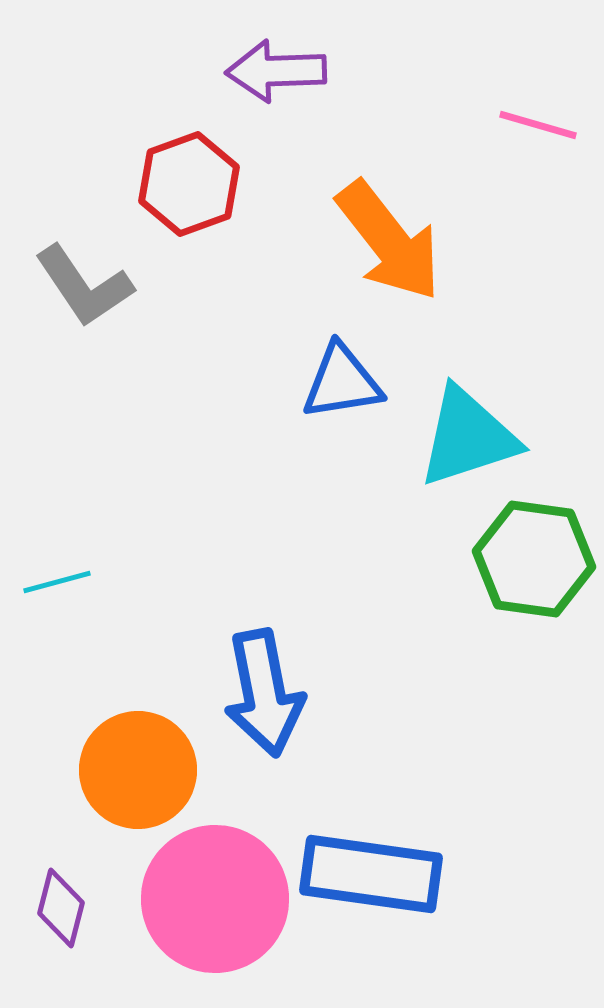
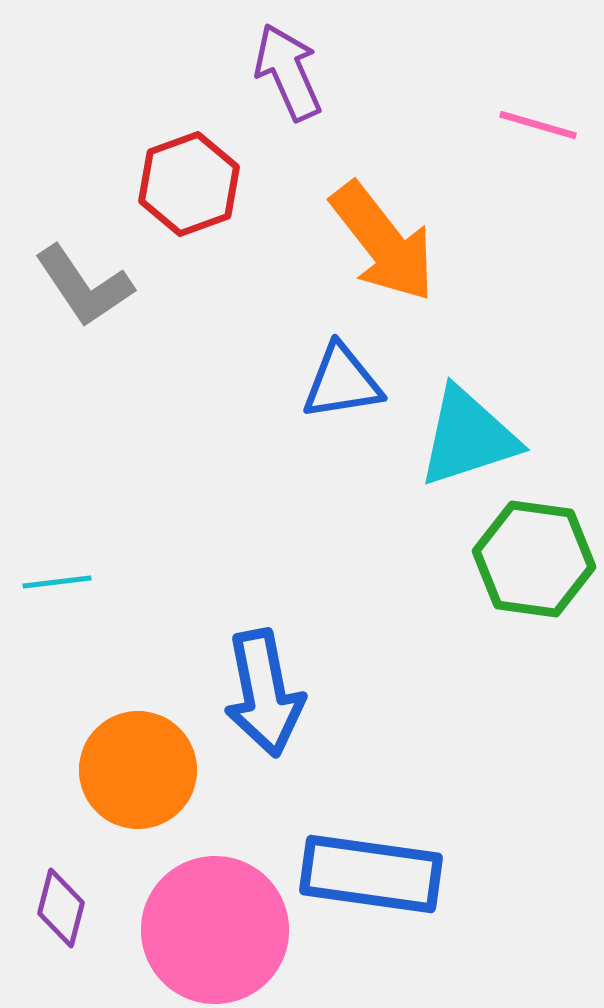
purple arrow: moved 12 px right, 1 px down; rotated 68 degrees clockwise
orange arrow: moved 6 px left, 1 px down
cyan line: rotated 8 degrees clockwise
pink circle: moved 31 px down
